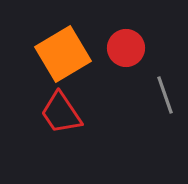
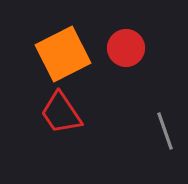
orange square: rotated 4 degrees clockwise
gray line: moved 36 px down
